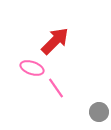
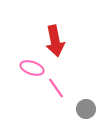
red arrow: rotated 124 degrees clockwise
gray circle: moved 13 px left, 3 px up
